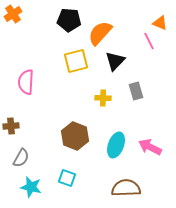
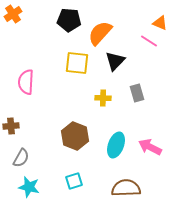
pink line: rotated 30 degrees counterclockwise
yellow square: moved 1 px right, 2 px down; rotated 20 degrees clockwise
gray rectangle: moved 1 px right, 2 px down
cyan square: moved 7 px right, 3 px down; rotated 36 degrees counterclockwise
cyan star: moved 2 px left
